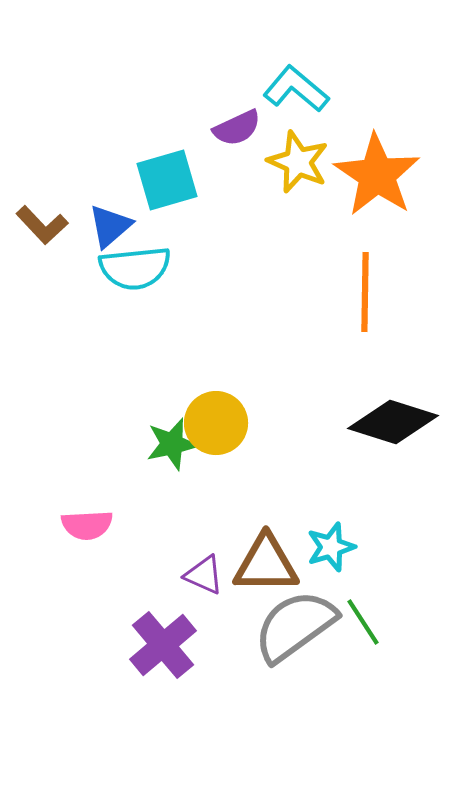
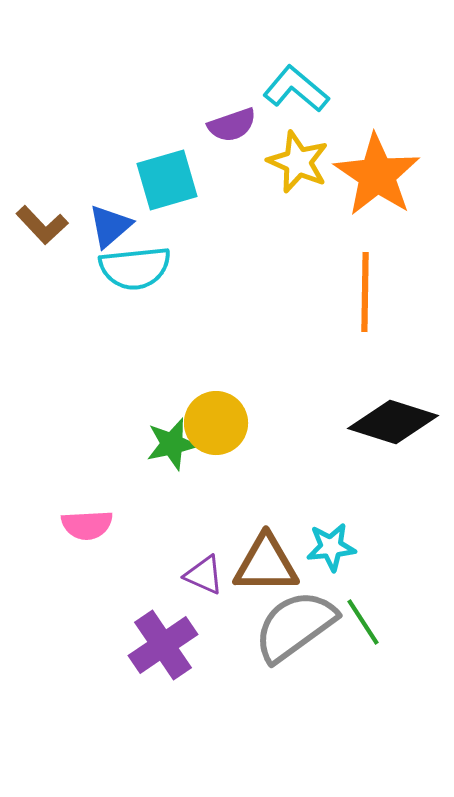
purple semicircle: moved 5 px left, 3 px up; rotated 6 degrees clockwise
cyan star: rotated 12 degrees clockwise
purple cross: rotated 6 degrees clockwise
